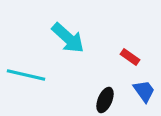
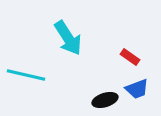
cyan arrow: rotated 15 degrees clockwise
blue trapezoid: moved 7 px left, 2 px up; rotated 105 degrees clockwise
black ellipse: rotated 50 degrees clockwise
